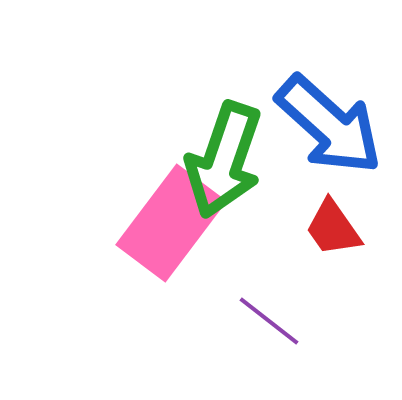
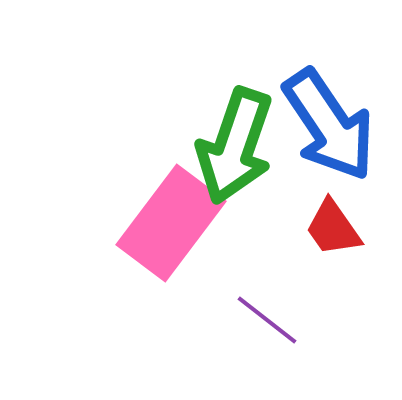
blue arrow: rotated 14 degrees clockwise
green arrow: moved 11 px right, 14 px up
purple line: moved 2 px left, 1 px up
